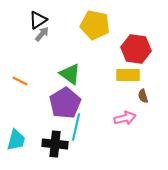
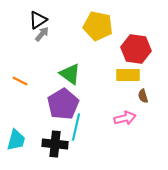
yellow pentagon: moved 3 px right, 1 px down
purple pentagon: moved 2 px left, 1 px down
